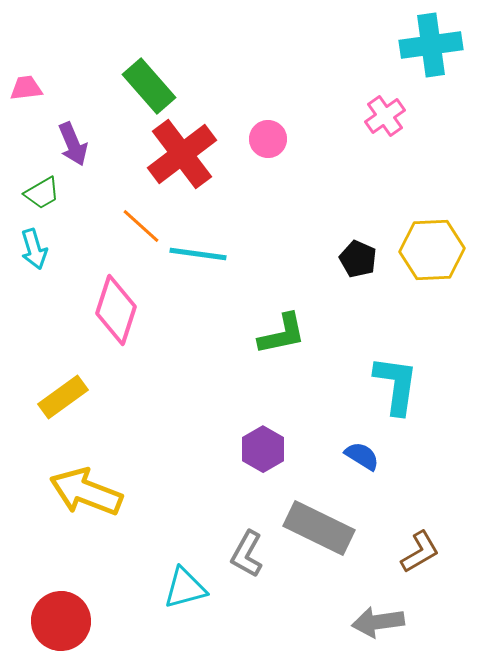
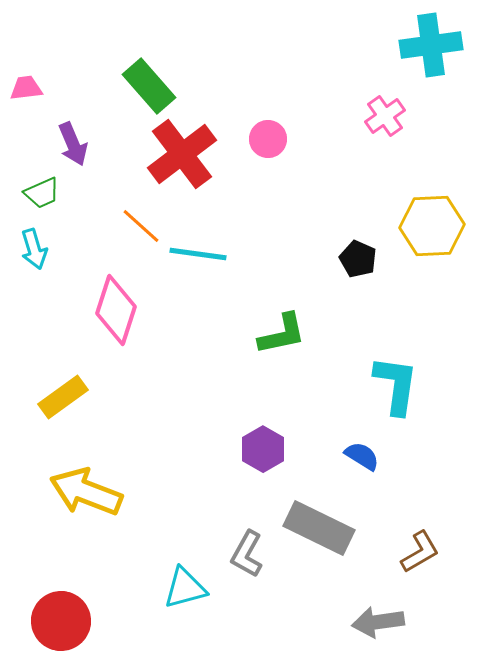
green trapezoid: rotated 6 degrees clockwise
yellow hexagon: moved 24 px up
